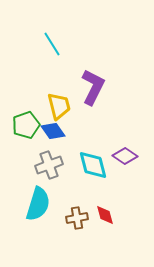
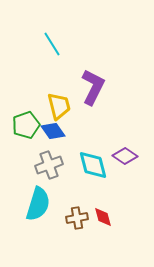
red diamond: moved 2 px left, 2 px down
